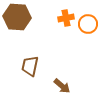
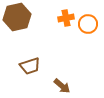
brown hexagon: rotated 16 degrees counterclockwise
brown trapezoid: rotated 120 degrees counterclockwise
